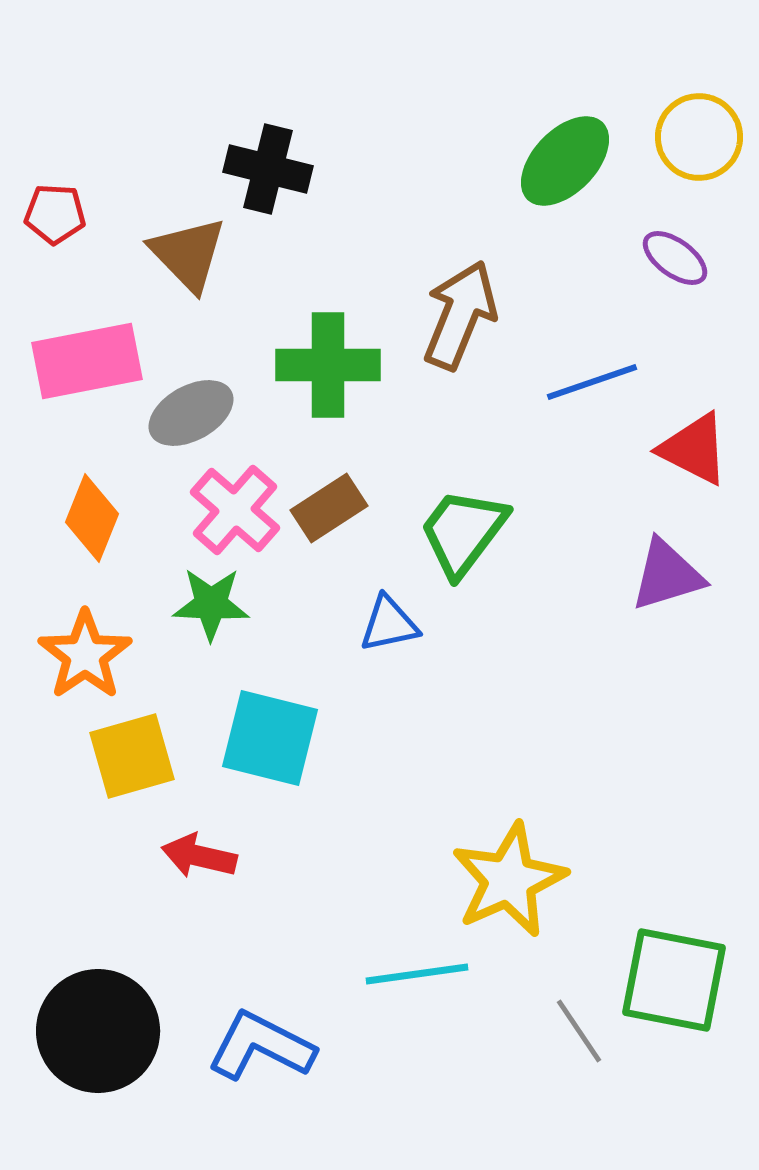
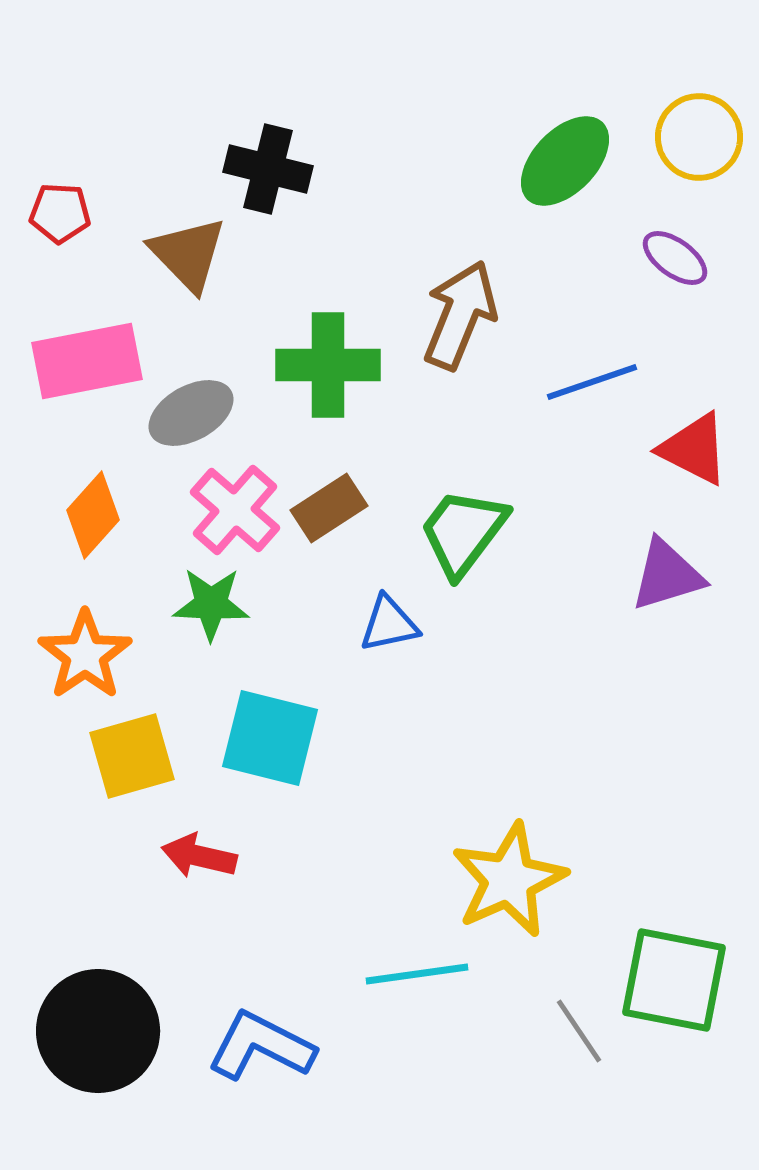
red pentagon: moved 5 px right, 1 px up
orange diamond: moved 1 px right, 3 px up; rotated 20 degrees clockwise
